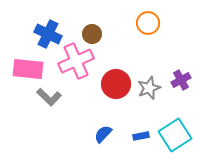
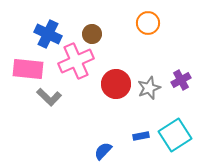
blue semicircle: moved 17 px down
